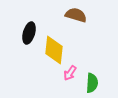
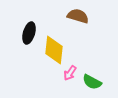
brown semicircle: moved 2 px right, 1 px down
green semicircle: moved 1 px up; rotated 114 degrees clockwise
